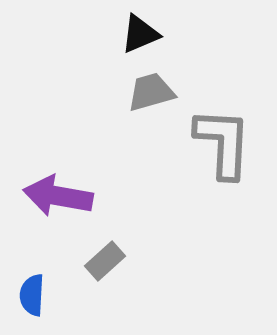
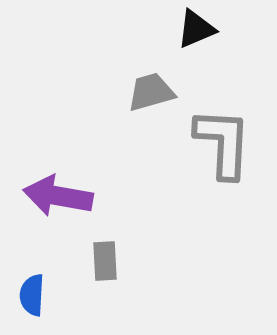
black triangle: moved 56 px right, 5 px up
gray rectangle: rotated 51 degrees counterclockwise
